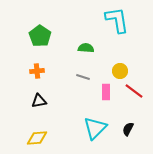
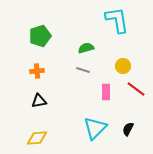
green pentagon: rotated 20 degrees clockwise
green semicircle: rotated 21 degrees counterclockwise
yellow circle: moved 3 px right, 5 px up
gray line: moved 7 px up
red line: moved 2 px right, 2 px up
